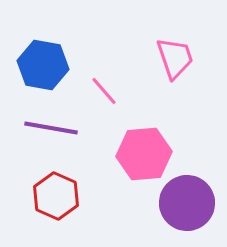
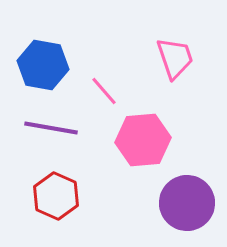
pink hexagon: moved 1 px left, 14 px up
